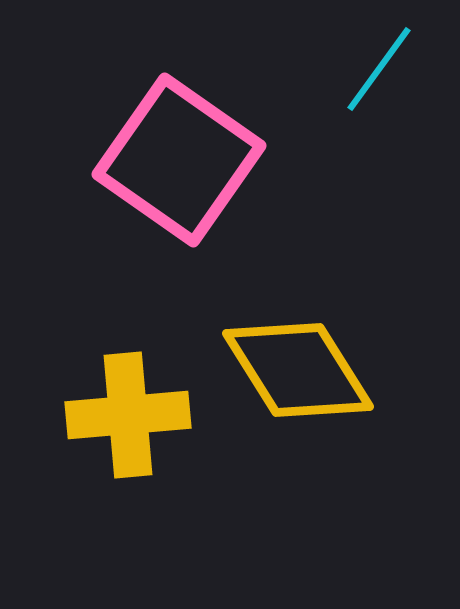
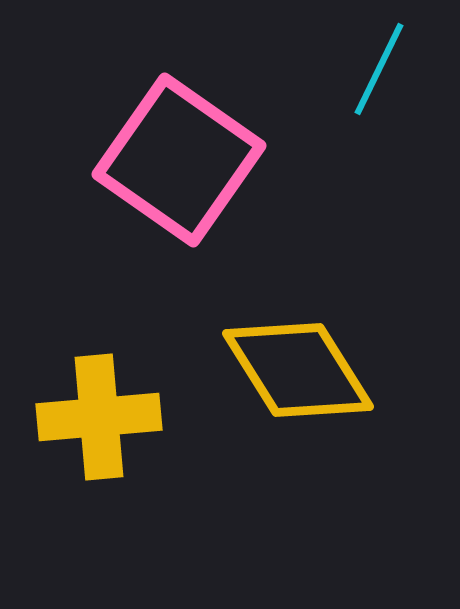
cyan line: rotated 10 degrees counterclockwise
yellow cross: moved 29 px left, 2 px down
